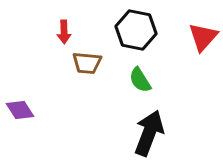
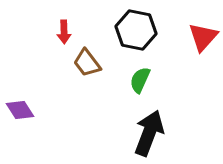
brown trapezoid: rotated 48 degrees clockwise
green semicircle: rotated 56 degrees clockwise
